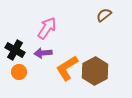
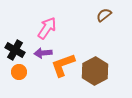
orange L-shape: moved 4 px left, 3 px up; rotated 12 degrees clockwise
